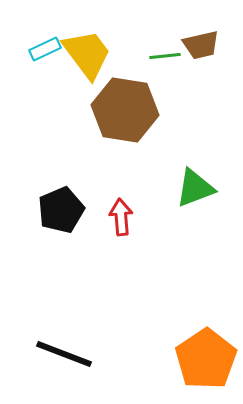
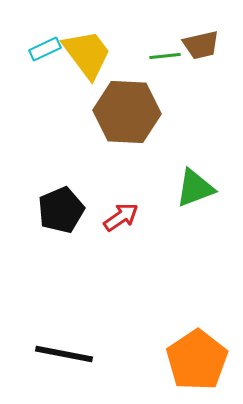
brown hexagon: moved 2 px right, 2 px down; rotated 6 degrees counterclockwise
red arrow: rotated 60 degrees clockwise
black line: rotated 10 degrees counterclockwise
orange pentagon: moved 9 px left, 1 px down
